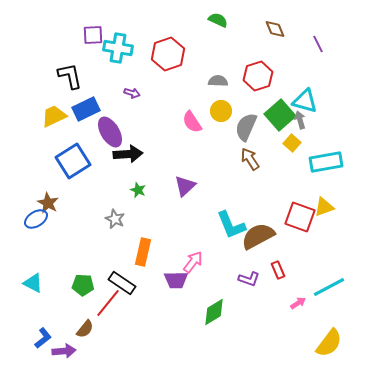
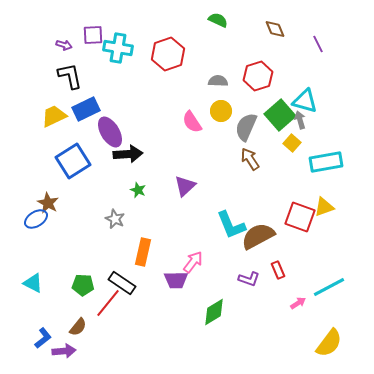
purple arrow at (132, 93): moved 68 px left, 48 px up
brown semicircle at (85, 329): moved 7 px left, 2 px up
